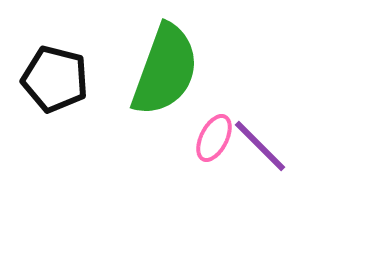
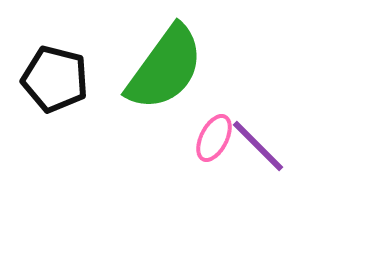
green semicircle: moved 2 px up; rotated 16 degrees clockwise
purple line: moved 2 px left
